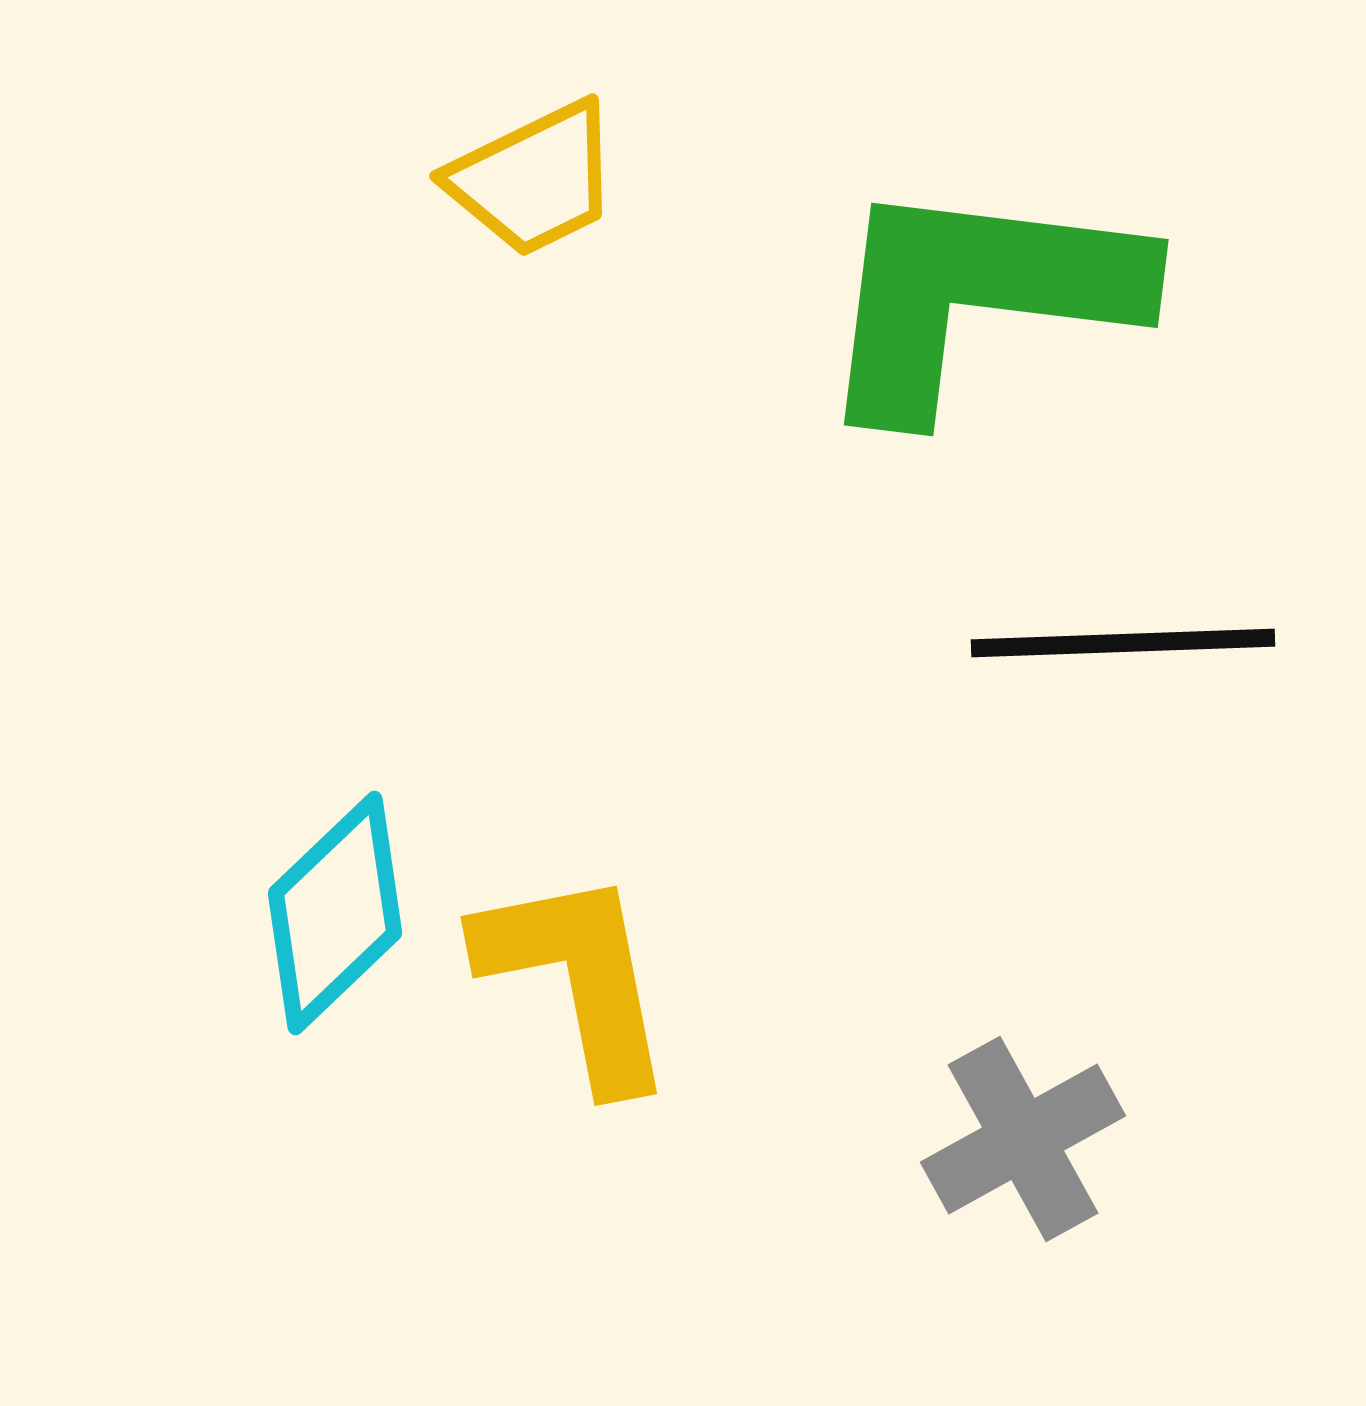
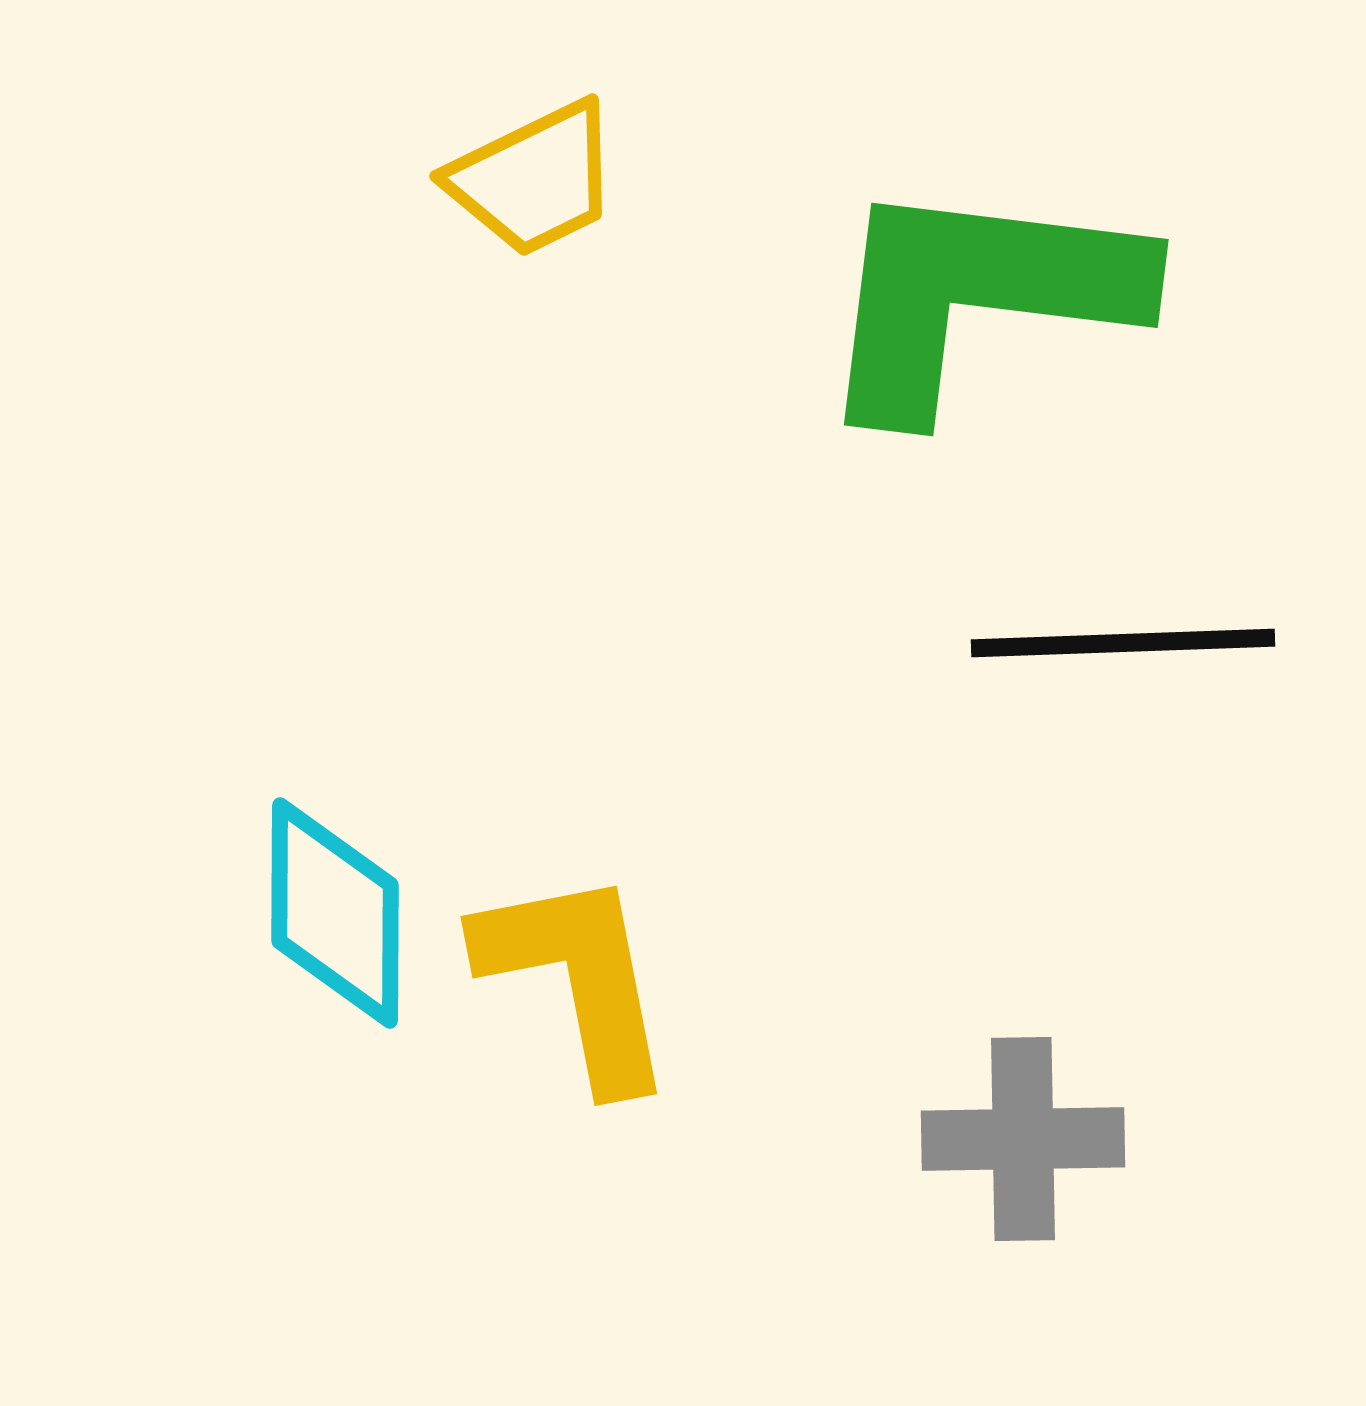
cyan diamond: rotated 46 degrees counterclockwise
gray cross: rotated 28 degrees clockwise
